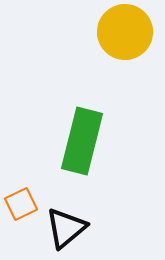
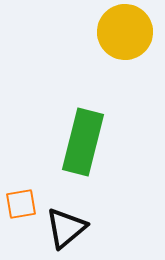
green rectangle: moved 1 px right, 1 px down
orange square: rotated 16 degrees clockwise
